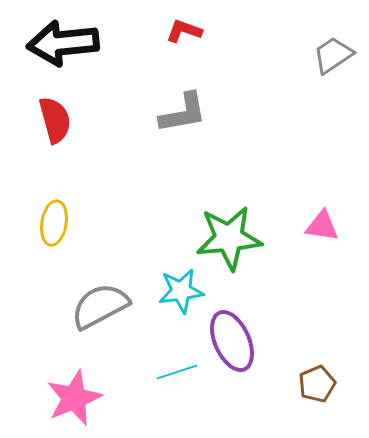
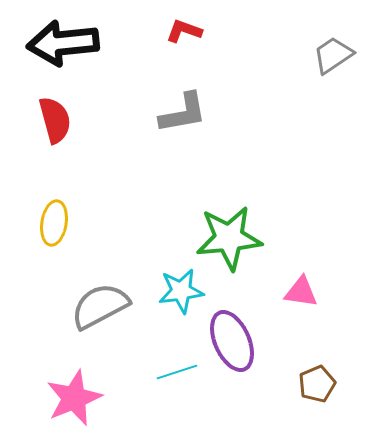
pink triangle: moved 21 px left, 66 px down
